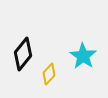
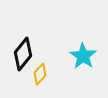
yellow diamond: moved 9 px left
